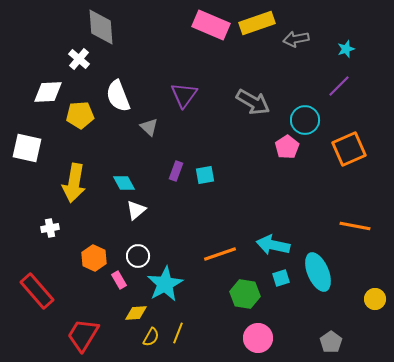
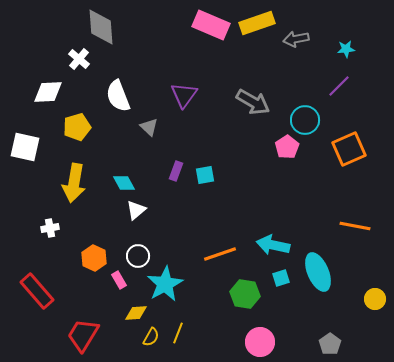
cyan star at (346, 49): rotated 12 degrees clockwise
yellow pentagon at (80, 115): moved 3 px left, 12 px down; rotated 12 degrees counterclockwise
white square at (27, 148): moved 2 px left, 1 px up
pink circle at (258, 338): moved 2 px right, 4 px down
gray pentagon at (331, 342): moved 1 px left, 2 px down
